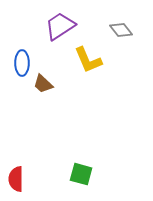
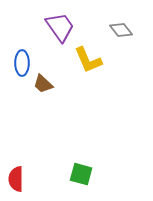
purple trapezoid: moved 1 px down; rotated 88 degrees clockwise
